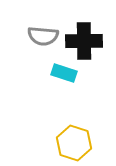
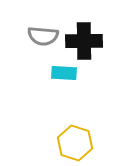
cyan rectangle: rotated 15 degrees counterclockwise
yellow hexagon: moved 1 px right
